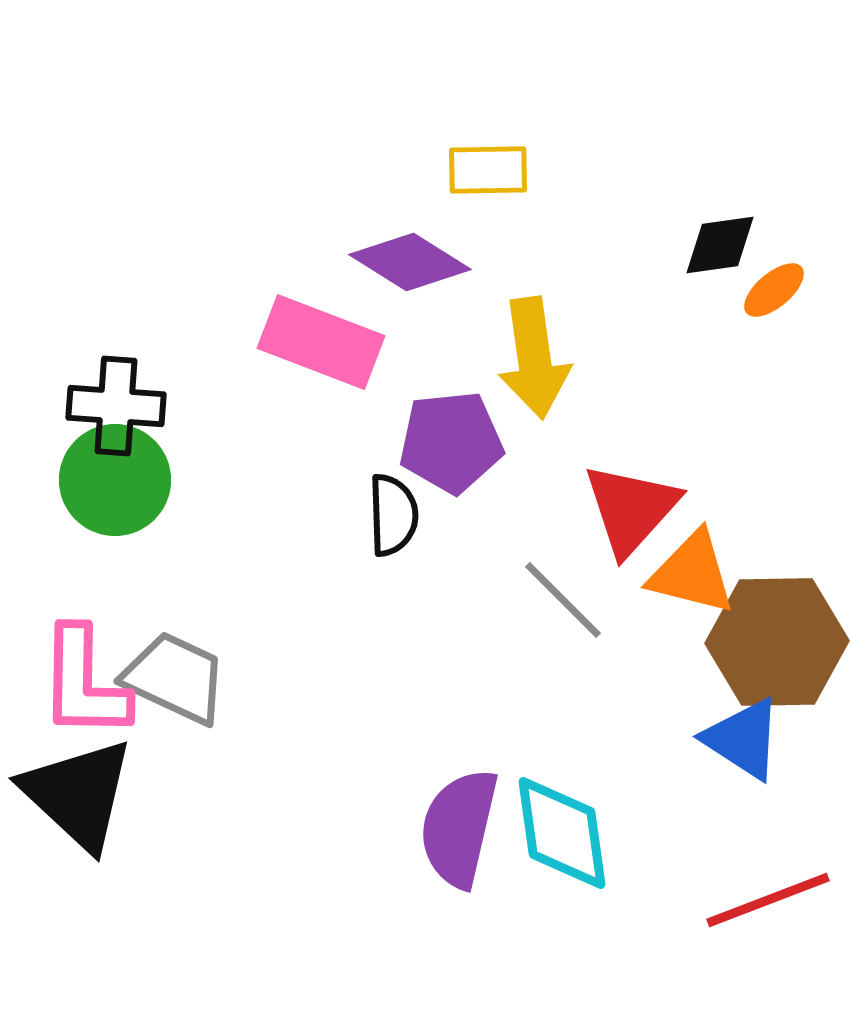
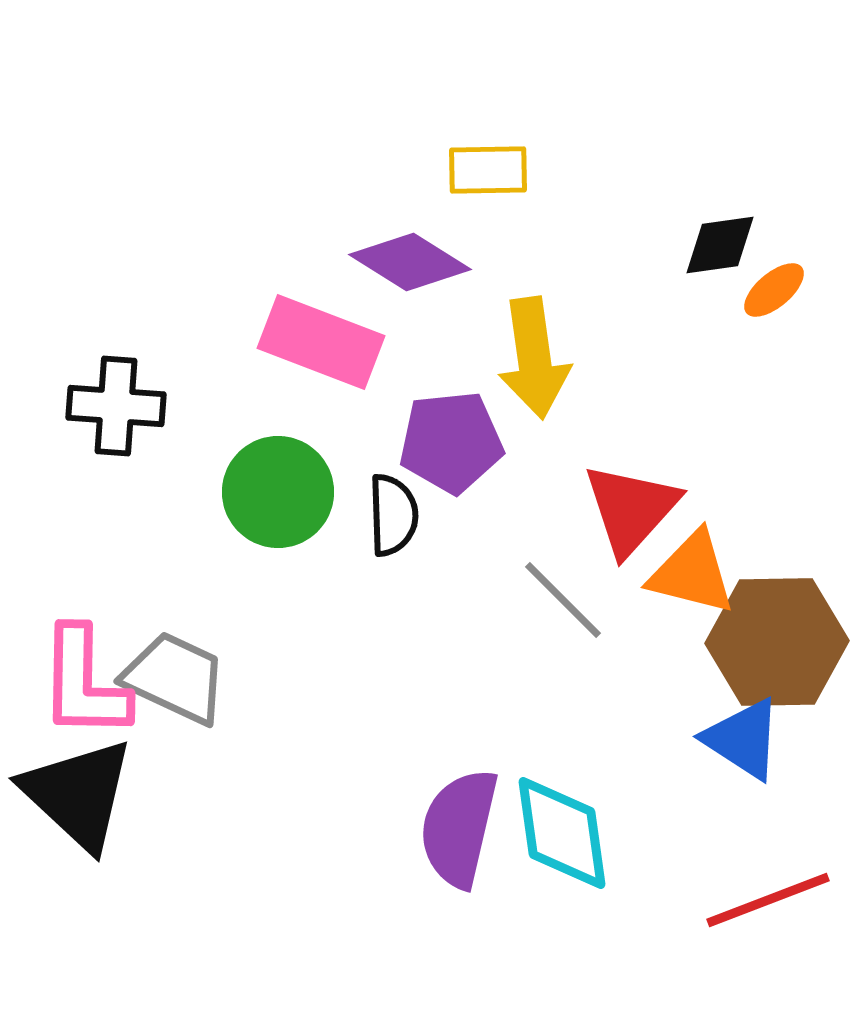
green circle: moved 163 px right, 12 px down
